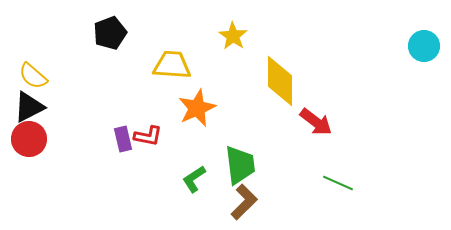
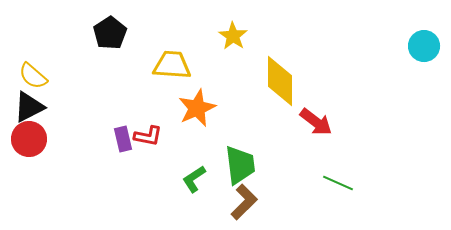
black pentagon: rotated 12 degrees counterclockwise
